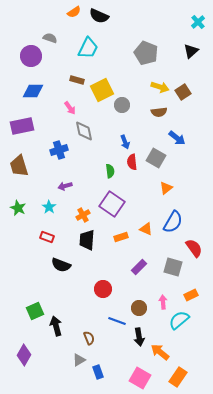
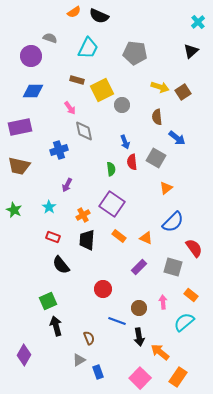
gray pentagon at (146, 53): moved 11 px left; rotated 15 degrees counterclockwise
brown semicircle at (159, 112): moved 2 px left, 5 px down; rotated 91 degrees clockwise
purple rectangle at (22, 126): moved 2 px left, 1 px down
brown trapezoid at (19, 166): rotated 60 degrees counterclockwise
green semicircle at (110, 171): moved 1 px right, 2 px up
purple arrow at (65, 186): moved 2 px right, 1 px up; rotated 48 degrees counterclockwise
green star at (18, 208): moved 4 px left, 2 px down
blue semicircle at (173, 222): rotated 15 degrees clockwise
orange triangle at (146, 229): moved 9 px down
red rectangle at (47, 237): moved 6 px right
orange rectangle at (121, 237): moved 2 px left, 1 px up; rotated 56 degrees clockwise
black semicircle at (61, 265): rotated 30 degrees clockwise
orange rectangle at (191, 295): rotated 64 degrees clockwise
green square at (35, 311): moved 13 px right, 10 px up
cyan semicircle at (179, 320): moved 5 px right, 2 px down
pink square at (140, 378): rotated 15 degrees clockwise
